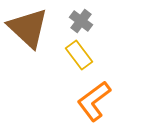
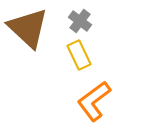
gray cross: moved 1 px left
yellow rectangle: rotated 12 degrees clockwise
